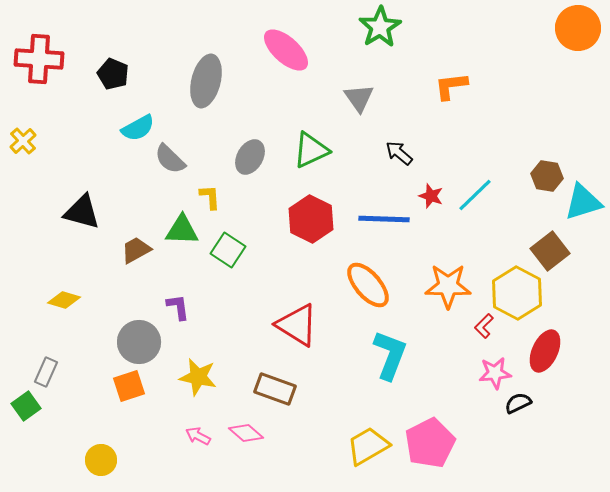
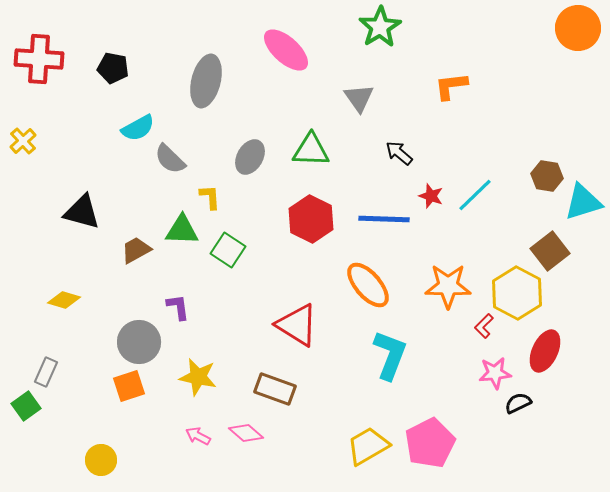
black pentagon at (113, 74): moved 6 px up; rotated 12 degrees counterclockwise
green triangle at (311, 150): rotated 27 degrees clockwise
